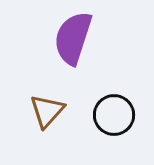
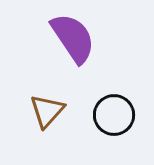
purple semicircle: rotated 128 degrees clockwise
